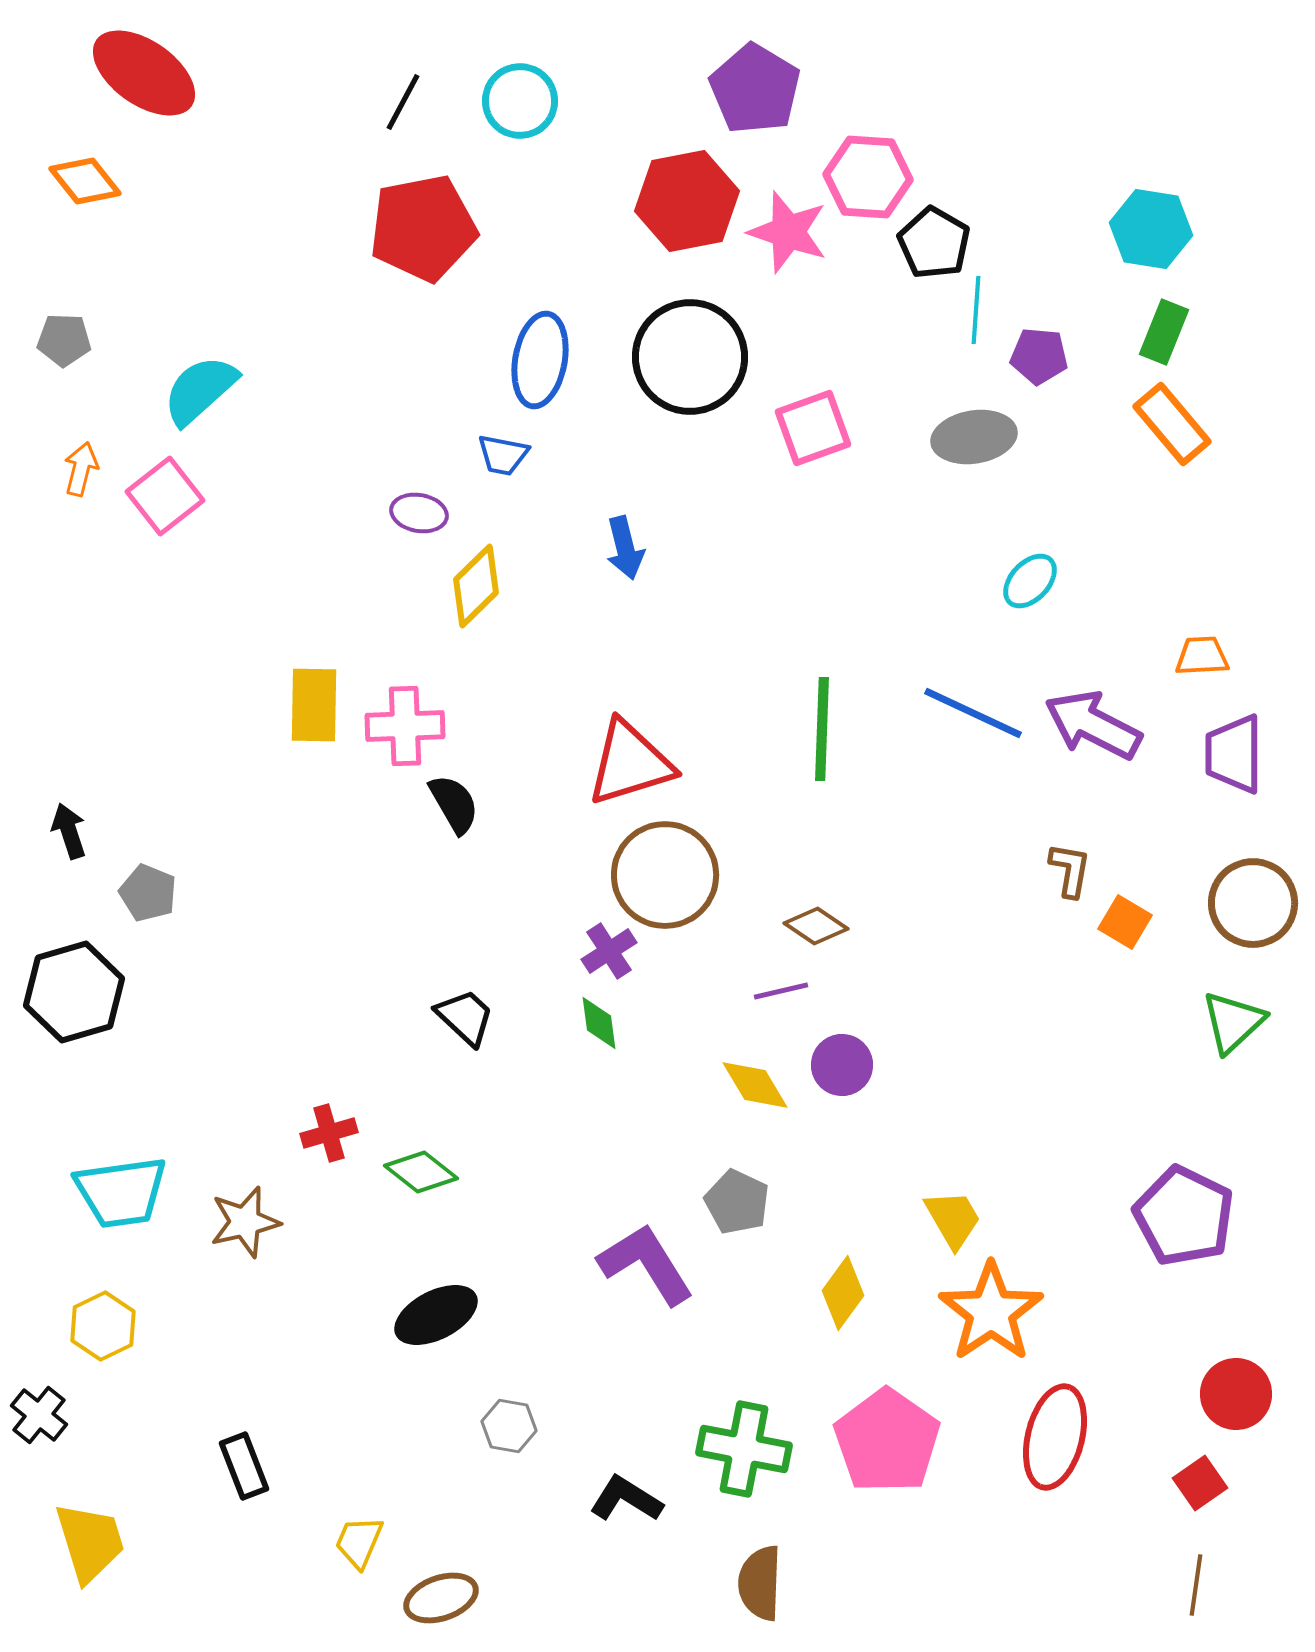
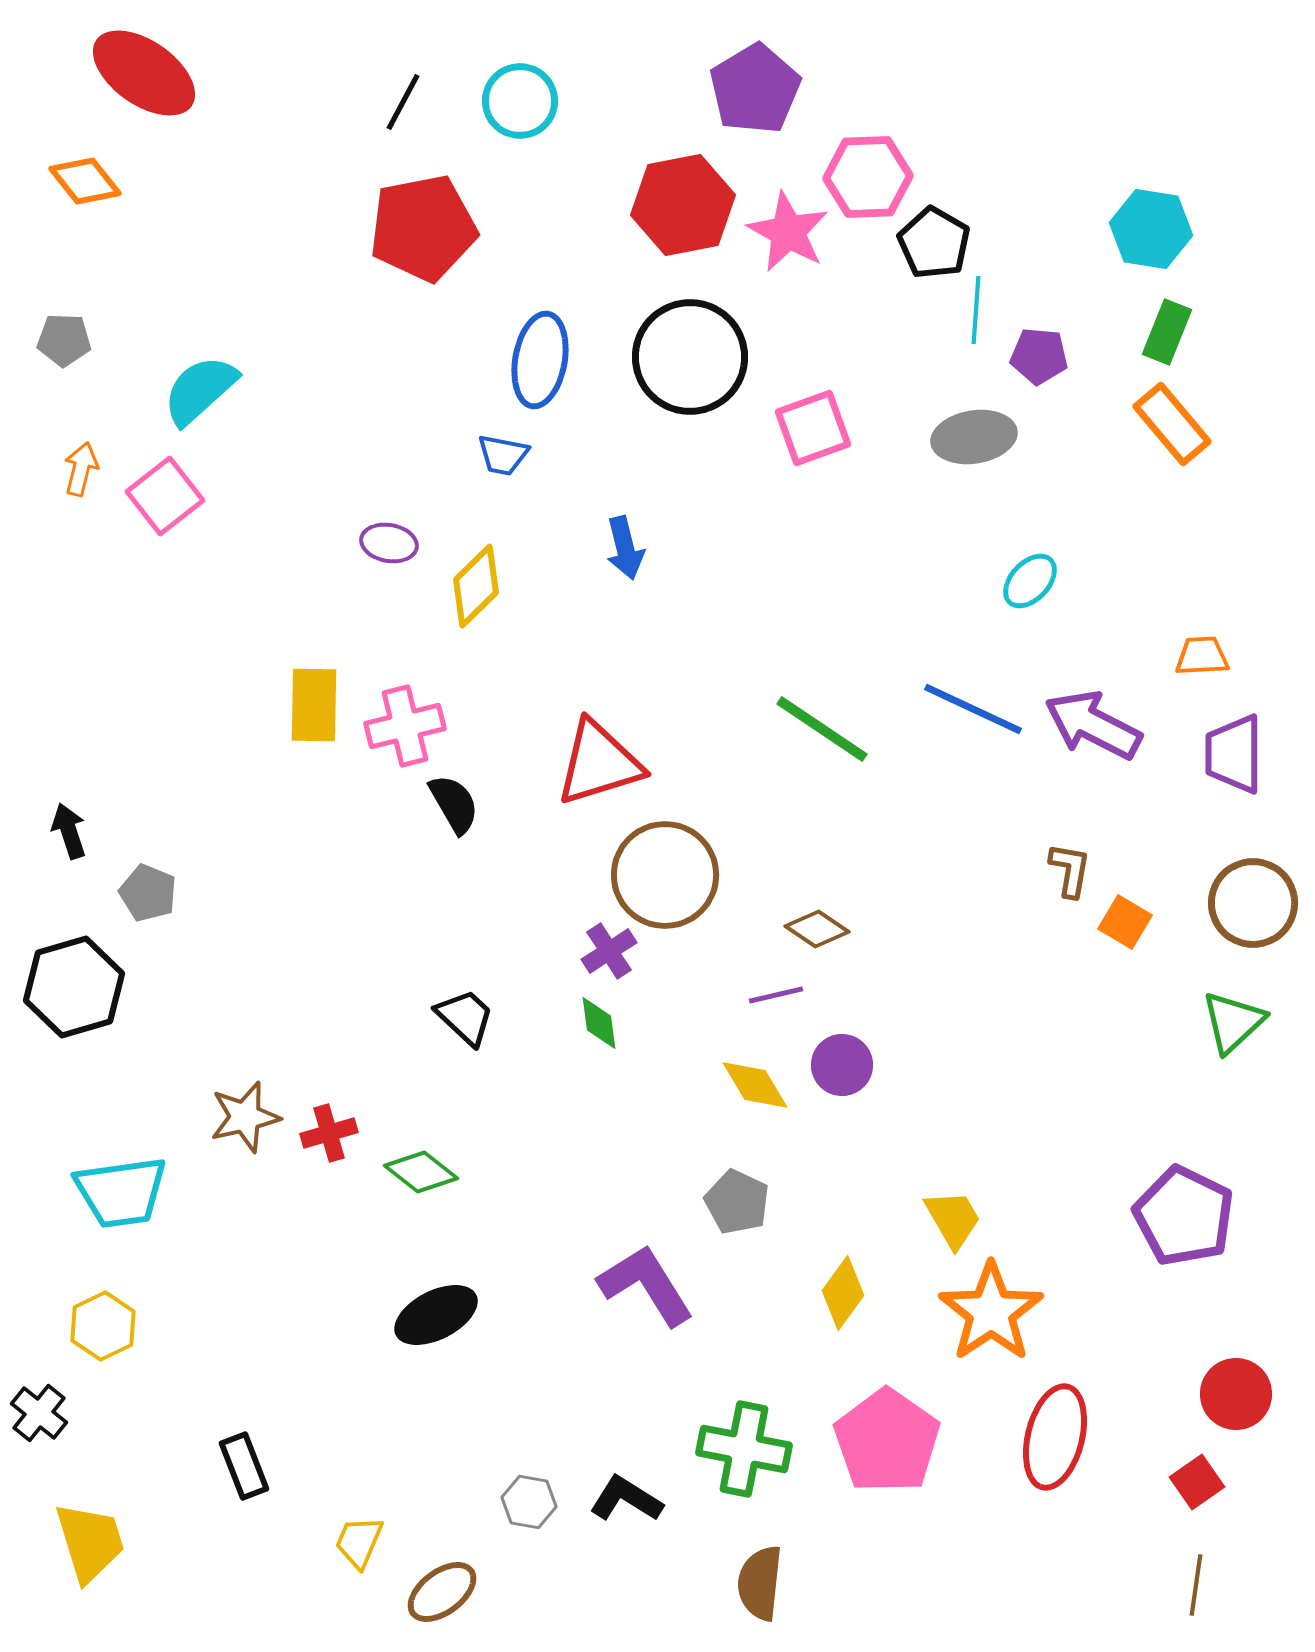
purple pentagon at (755, 89): rotated 10 degrees clockwise
pink hexagon at (868, 177): rotated 6 degrees counterclockwise
red hexagon at (687, 201): moved 4 px left, 4 px down
pink star at (788, 232): rotated 10 degrees clockwise
green rectangle at (1164, 332): moved 3 px right
purple ellipse at (419, 513): moved 30 px left, 30 px down
blue line at (973, 713): moved 4 px up
pink cross at (405, 726): rotated 12 degrees counterclockwise
green line at (822, 729): rotated 58 degrees counterclockwise
red triangle at (630, 763): moved 31 px left
brown diamond at (816, 926): moved 1 px right, 3 px down
purple line at (781, 991): moved 5 px left, 4 px down
black hexagon at (74, 992): moved 5 px up
brown star at (245, 1222): moved 105 px up
purple L-shape at (646, 1264): moved 21 px down
black cross at (39, 1415): moved 2 px up
gray hexagon at (509, 1426): moved 20 px right, 76 px down
red square at (1200, 1483): moved 3 px left, 1 px up
brown semicircle at (760, 1583): rotated 4 degrees clockwise
brown ellipse at (441, 1598): moved 1 px right, 6 px up; rotated 18 degrees counterclockwise
